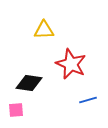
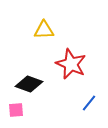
black diamond: moved 1 px down; rotated 12 degrees clockwise
blue line: moved 1 px right, 3 px down; rotated 36 degrees counterclockwise
